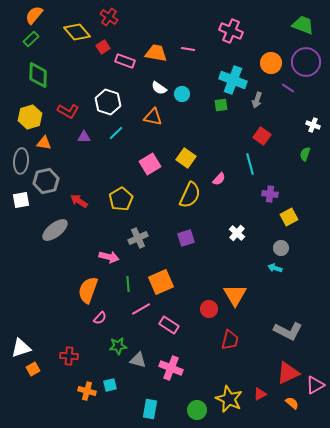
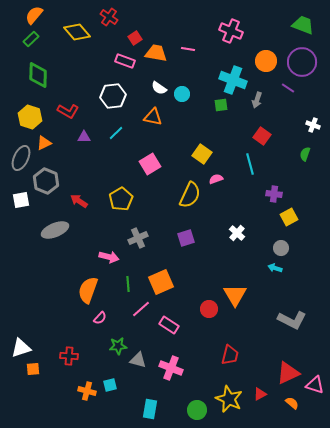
red square at (103, 47): moved 32 px right, 9 px up
purple circle at (306, 62): moved 4 px left
orange circle at (271, 63): moved 5 px left, 2 px up
white hexagon at (108, 102): moved 5 px right, 6 px up; rotated 25 degrees counterclockwise
yellow hexagon at (30, 117): rotated 25 degrees counterclockwise
orange triangle at (44, 143): rotated 35 degrees counterclockwise
yellow square at (186, 158): moved 16 px right, 4 px up
gray ellipse at (21, 161): moved 3 px up; rotated 20 degrees clockwise
pink semicircle at (219, 179): moved 3 px left; rotated 152 degrees counterclockwise
gray hexagon at (46, 181): rotated 25 degrees counterclockwise
purple cross at (270, 194): moved 4 px right
gray ellipse at (55, 230): rotated 16 degrees clockwise
pink line at (141, 309): rotated 12 degrees counterclockwise
gray L-shape at (288, 331): moved 4 px right, 11 px up
red trapezoid at (230, 340): moved 15 px down
orange square at (33, 369): rotated 24 degrees clockwise
pink triangle at (315, 385): rotated 48 degrees clockwise
